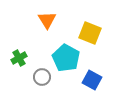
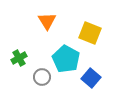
orange triangle: moved 1 px down
cyan pentagon: moved 1 px down
blue square: moved 1 px left, 2 px up; rotated 12 degrees clockwise
